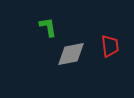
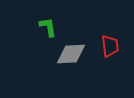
gray diamond: rotated 8 degrees clockwise
